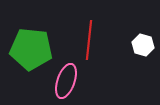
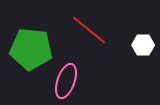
red line: moved 10 px up; rotated 57 degrees counterclockwise
white hexagon: rotated 15 degrees counterclockwise
